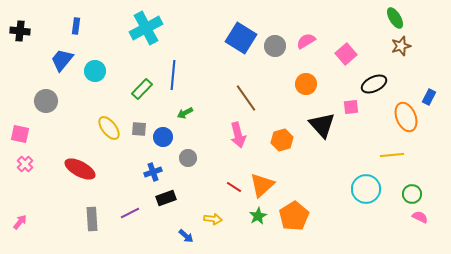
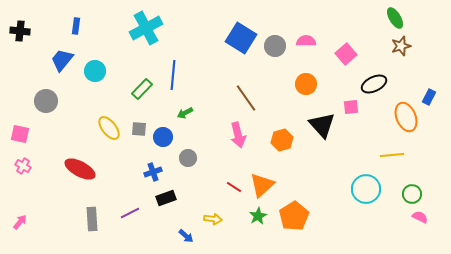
pink semicircle at (306, 41): rotated 30 degrees clockwise
pink cross at (25, 164): moved 2 px left, 2 px down; rotated 14 degrees counterclockwise
